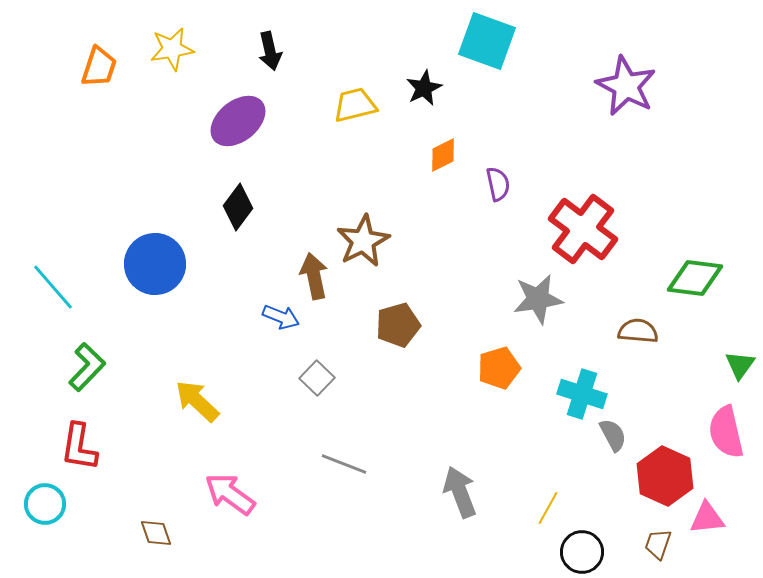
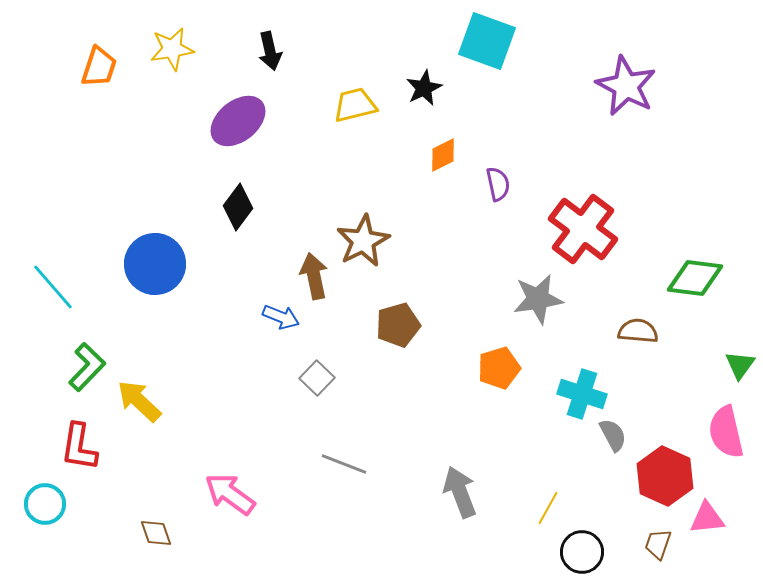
yellow arrow: moved 58 px left
